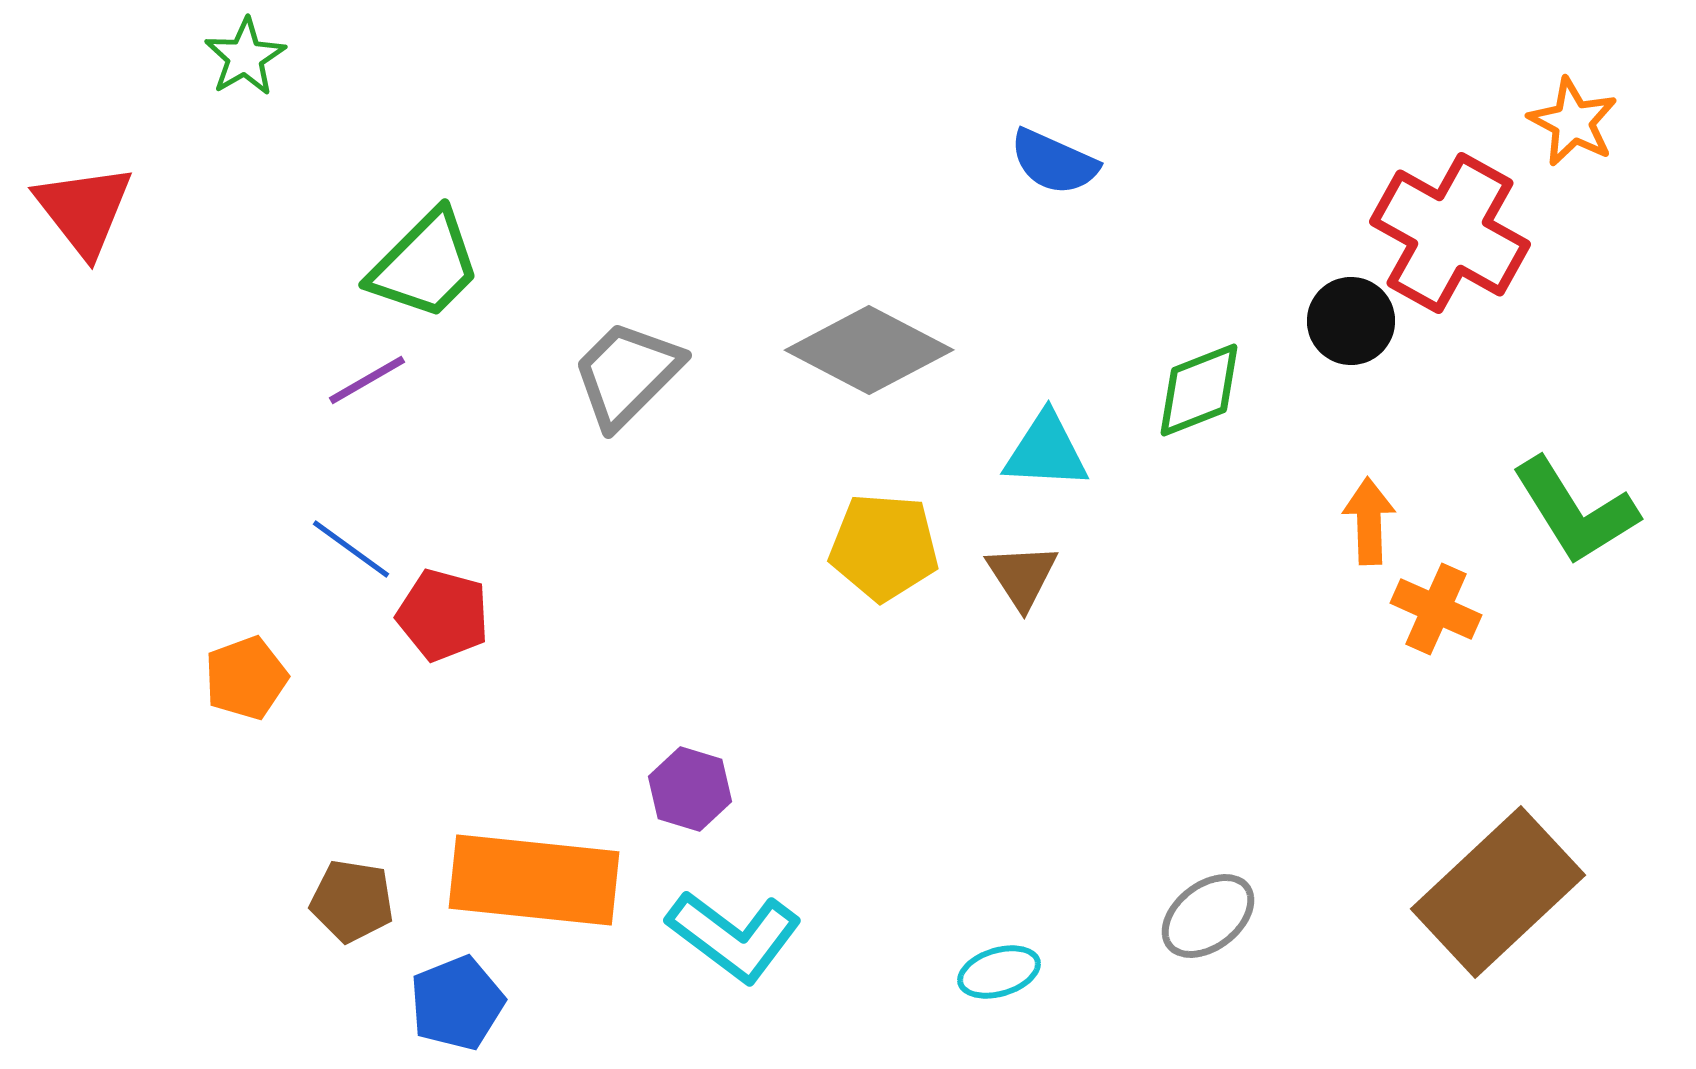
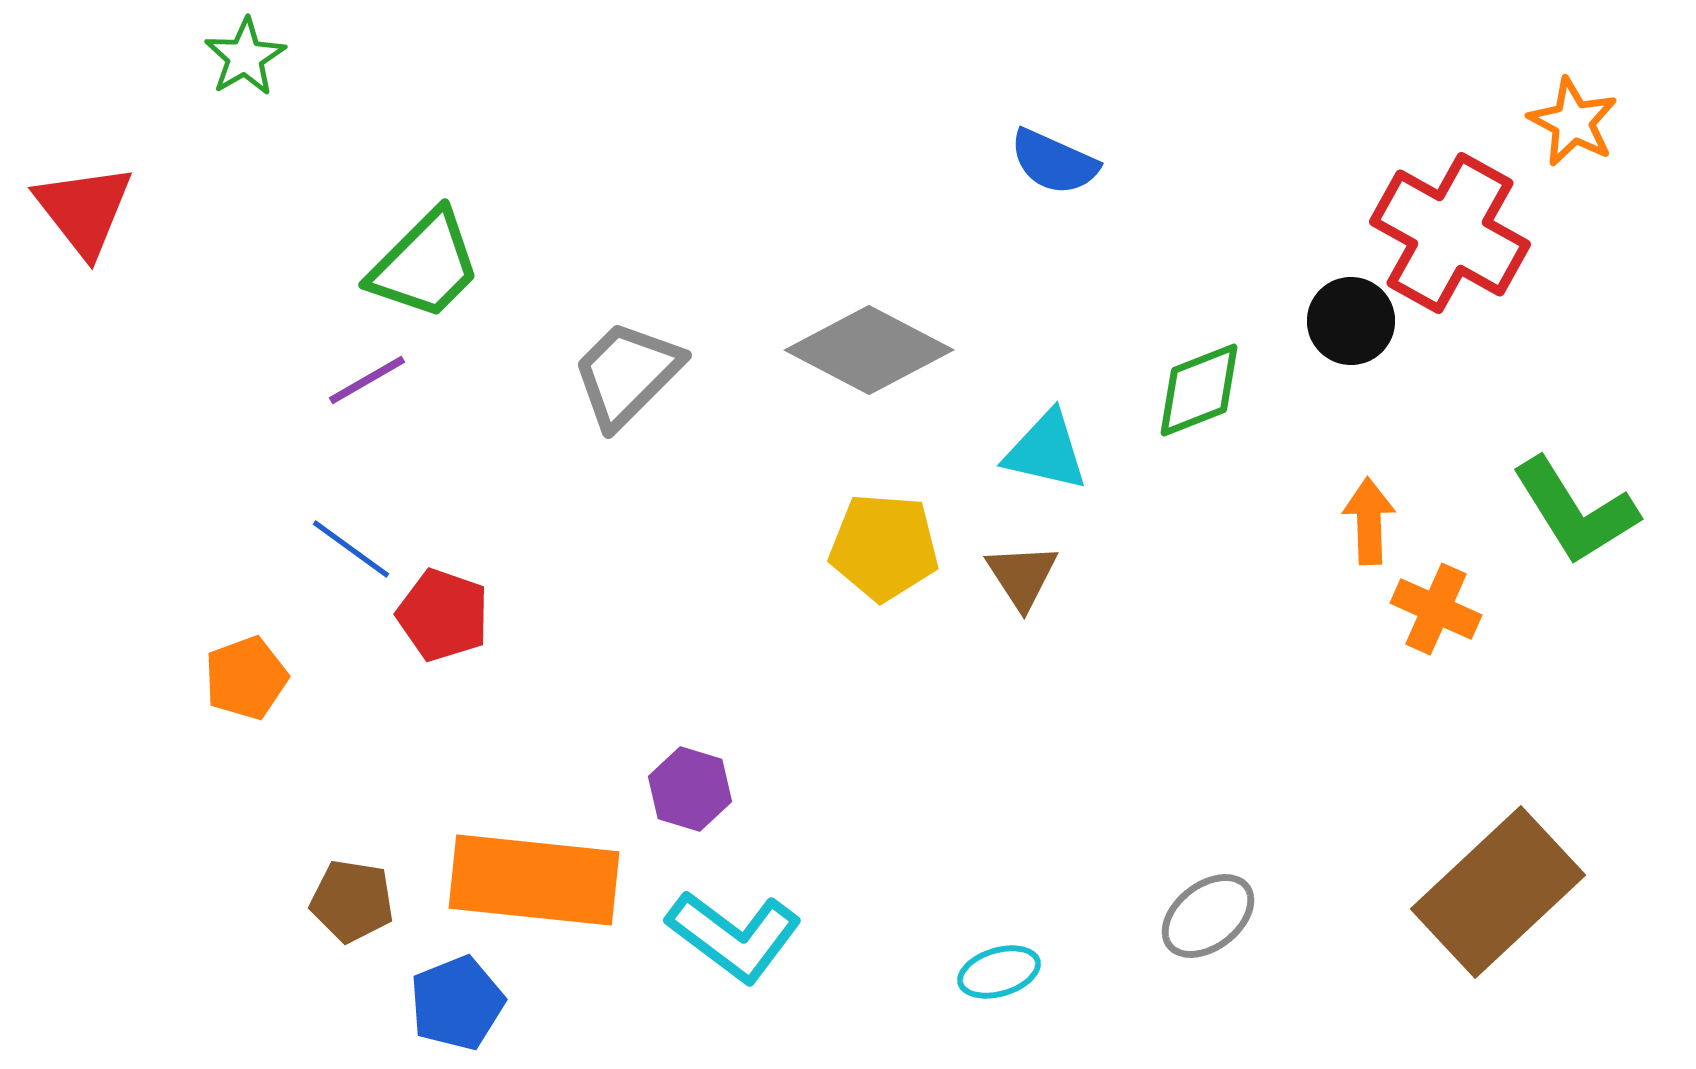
cyan triangle: rotated 10 degrees clockwise
red pentagon: rotated 4 degrees clockwise
